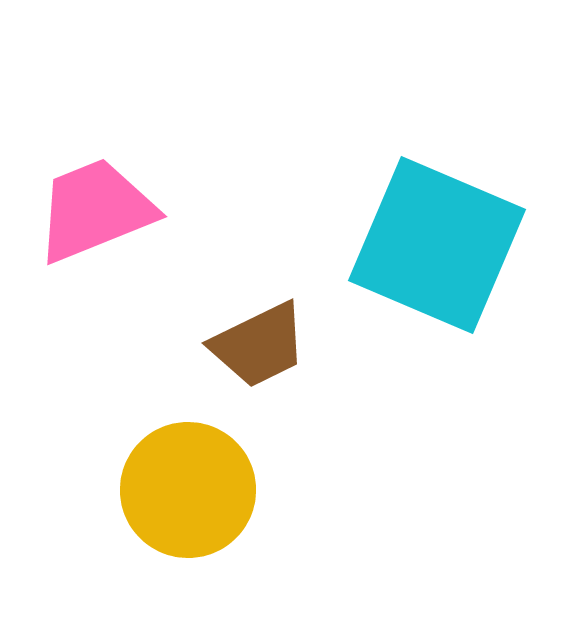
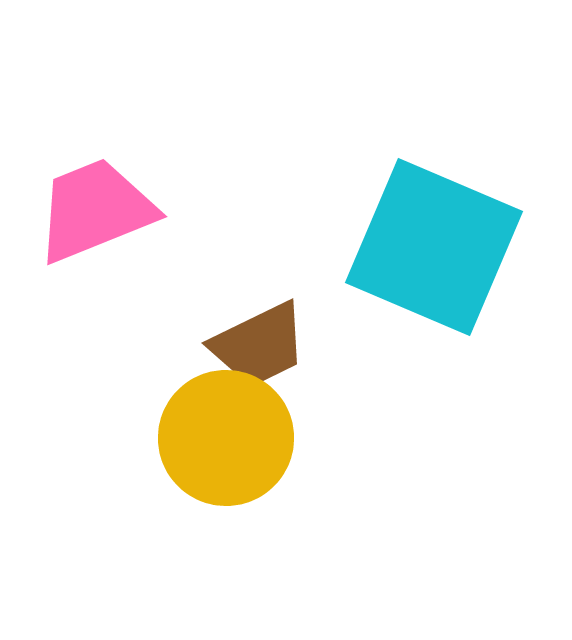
cyan square: moved 3 px left, 2 px down
yellow circle: moved 38 px right, 52 px up
